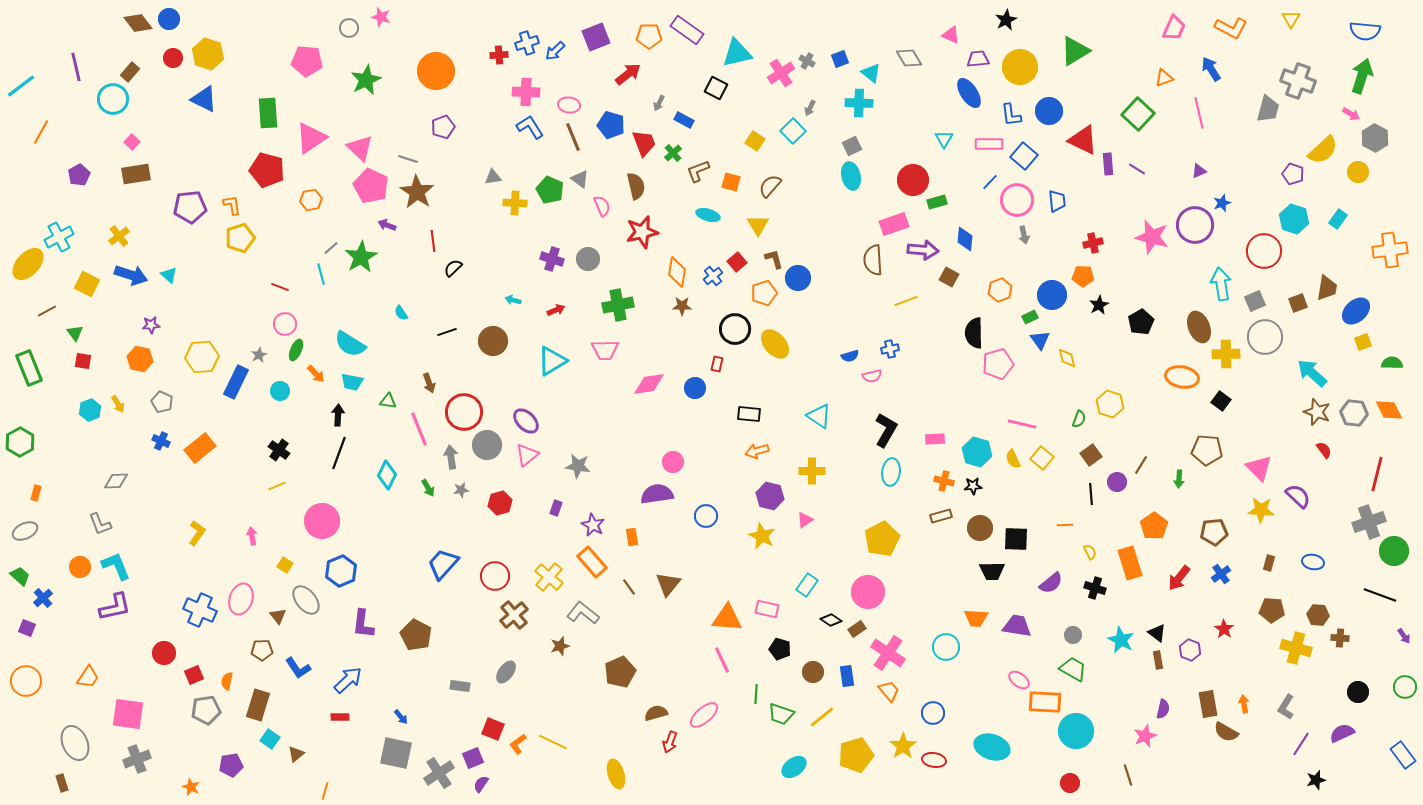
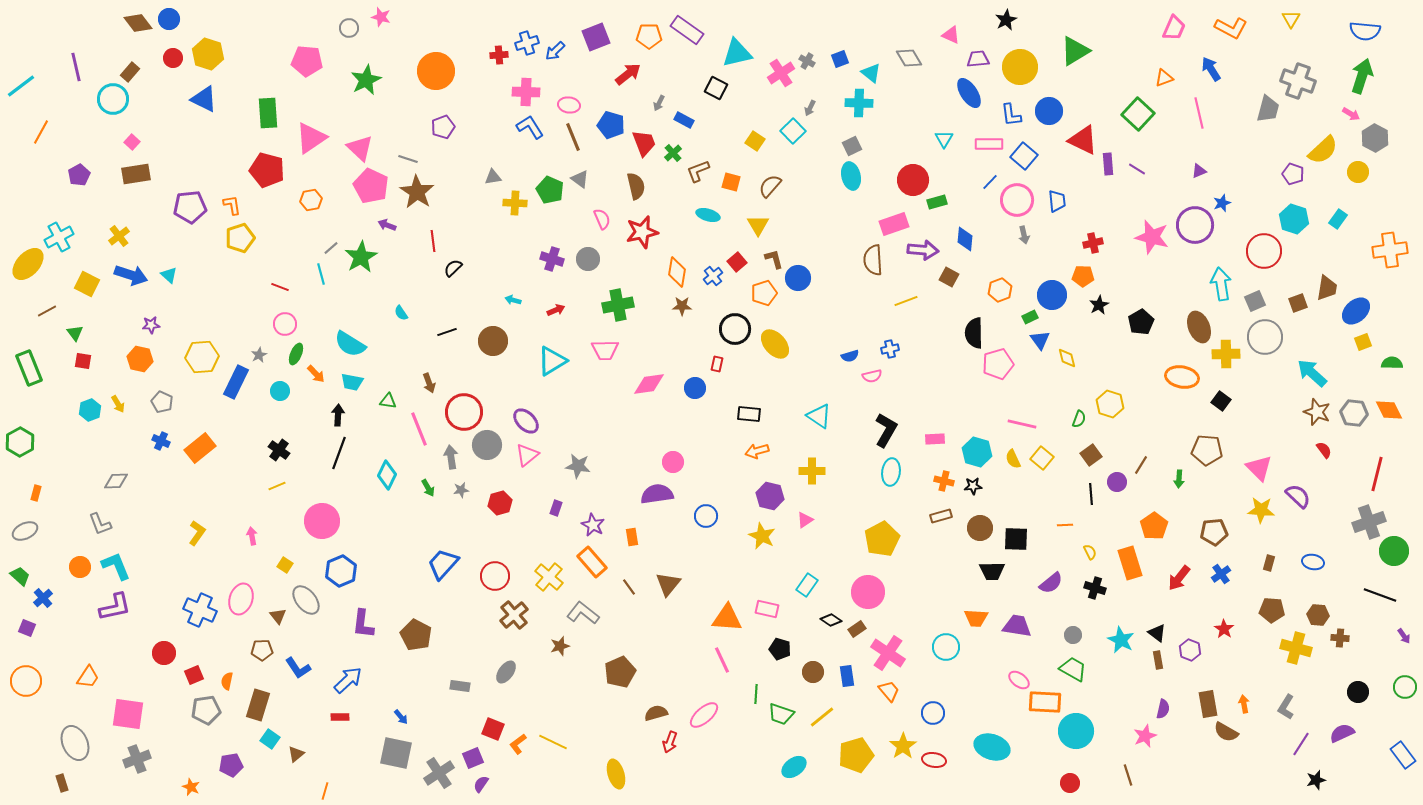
pink semicircle at (602, 206): moved 13 px down
green ellipse at (296, 350): moved 4 px down
